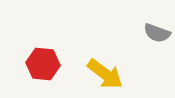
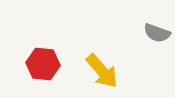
yellow arrow: moved 3 px left, 3 px up; rotated 12 degrees clockwise
